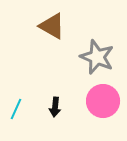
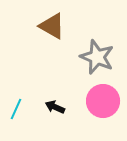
black arrow: rotated 108 degrees clockwise
